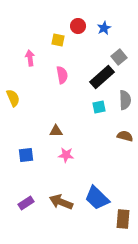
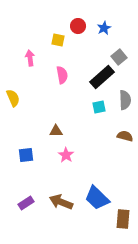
pink star: rotated 28 degrees clockwise
